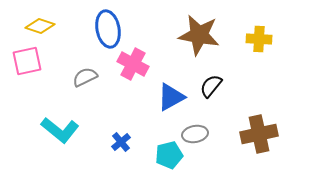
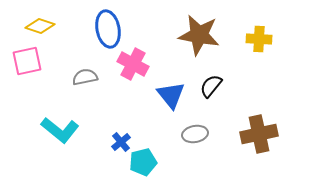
gray semicircle: rotated 15 degrees clockwise
blue triangle: moved 2 px up; rotated 40 degrees counterclockwise
cyan pentagon: moved 26 px left, 7 px down
